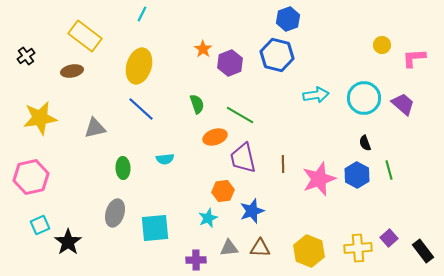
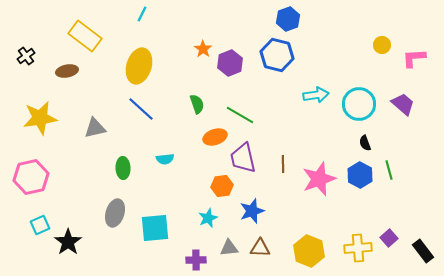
brown ellipse at (72, 71): moved 5 px left
cyan circle at (364, 98): moved 5 px left, 6 px down
blue hexagon at (357, 175): moved 3 px right
orange hexagon at (223, 191): moved 1 px left, 5 px up
